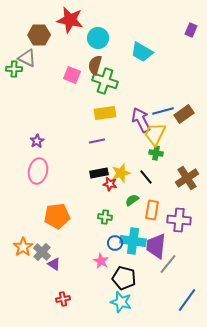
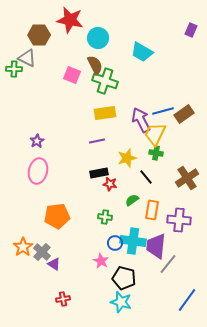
brown semicircle at (95, 65): rotated 138 degrees clockwise
yellow star at (121, 173): moved 6 px right, 15 px up
